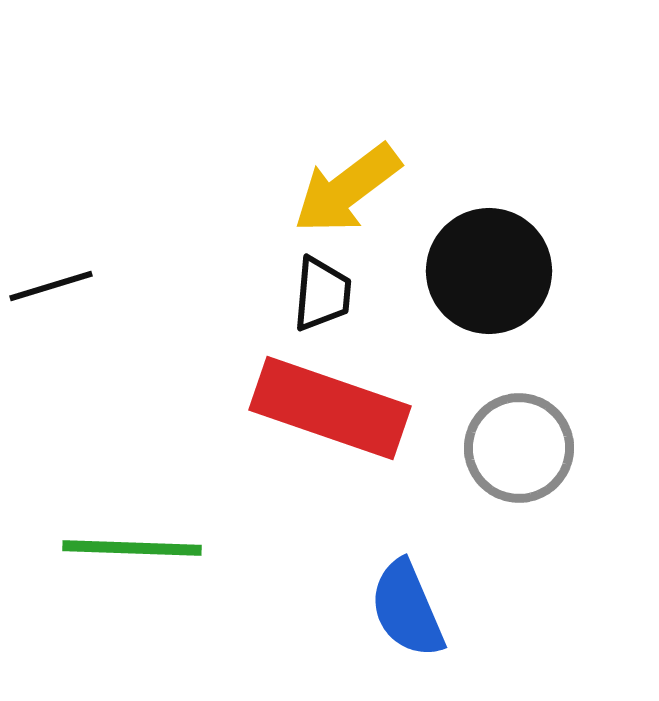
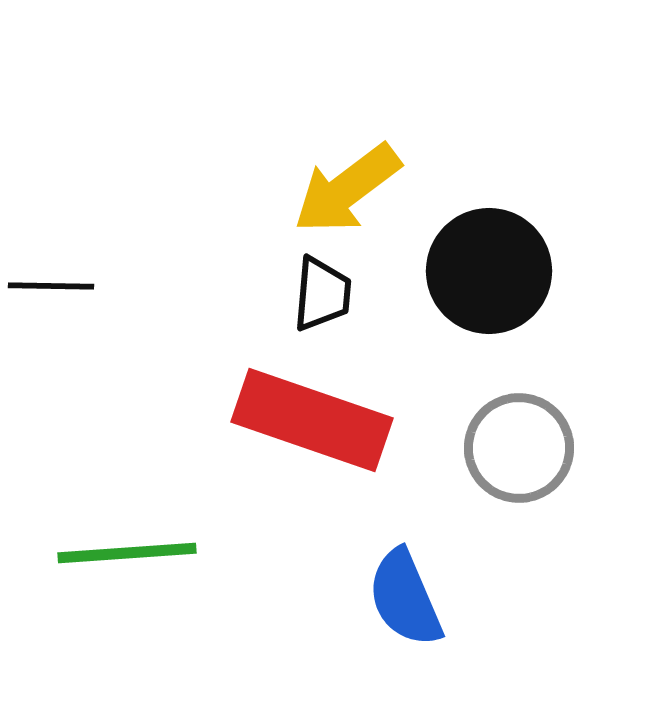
black line: rotated 18 degrees clockwise
red rectangle: moved 18 px left, 12 px down
green line: moved 5 px left, 5 px down; rotated 6 degrees counterclockwise
blue semicircle: moved 2 px left, 11 px up
